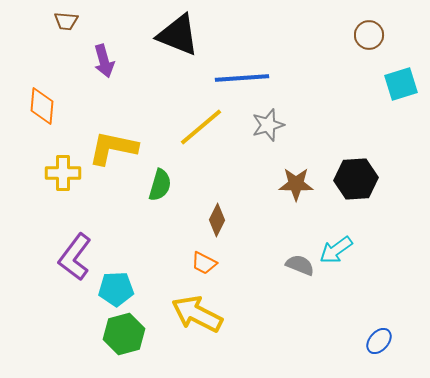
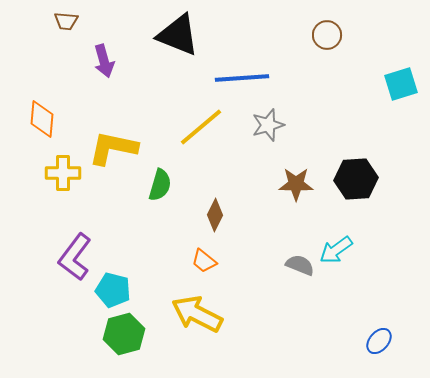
brown circle: moved 42 px left
orange diamond: moved 13 px down
brown diamond: moved 2 px left, 5 px up
orange trapezoid: moved 2 px up; rotated 12 degrees clockwise
cyan pentagon: moved 3 px left, 1 px down; rotated 16 degrees clockwise
